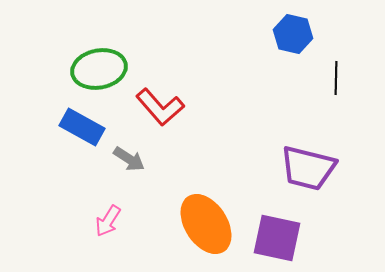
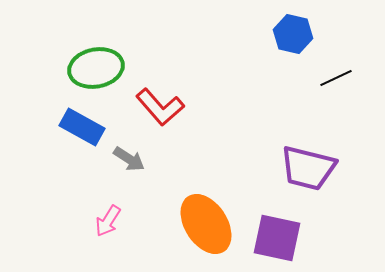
green ellipse: moved 3 px left, 1 px up
black line: rotated 64 degrees clockwise
